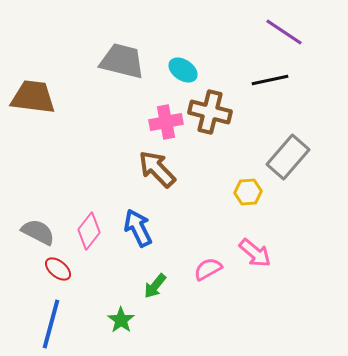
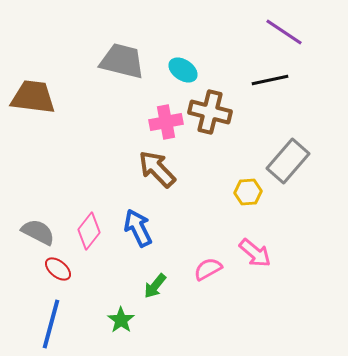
gray rectangle: moved 4 px down
